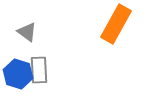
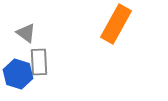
gray triangle: moved 1 px left, 1 px down
gray rectangle: moved 8 px up
